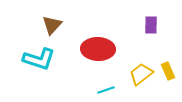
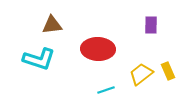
brown triangle: rotated 40 degrees clockwise
